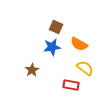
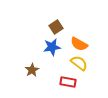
brown square: rotated 32 degrees clockwise
yellow semicircle: moved 6 px left, 5 px up
red rectangle: moved 3 px left, 3 px up
